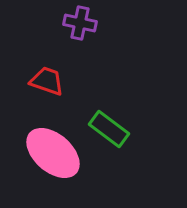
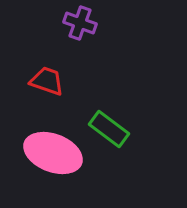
purple cross: rotated 8 degrees clockwise
pink ellipse: rotated 20 degrees counterclockwise
